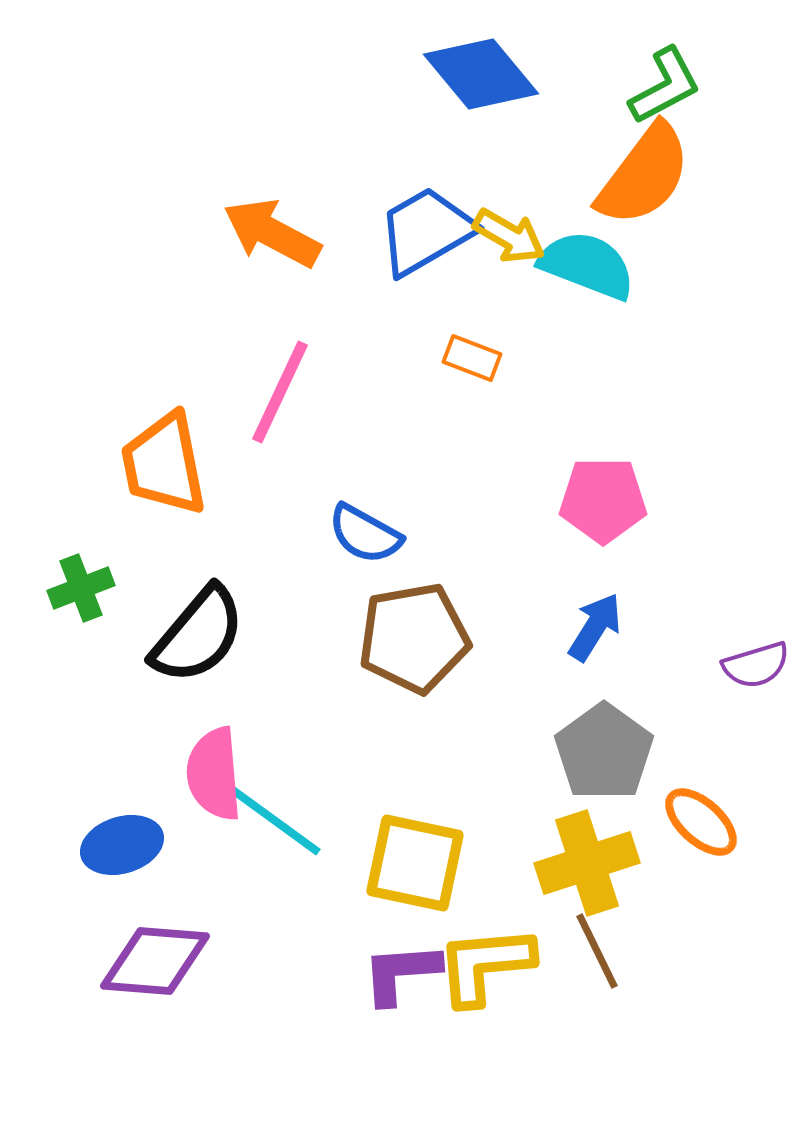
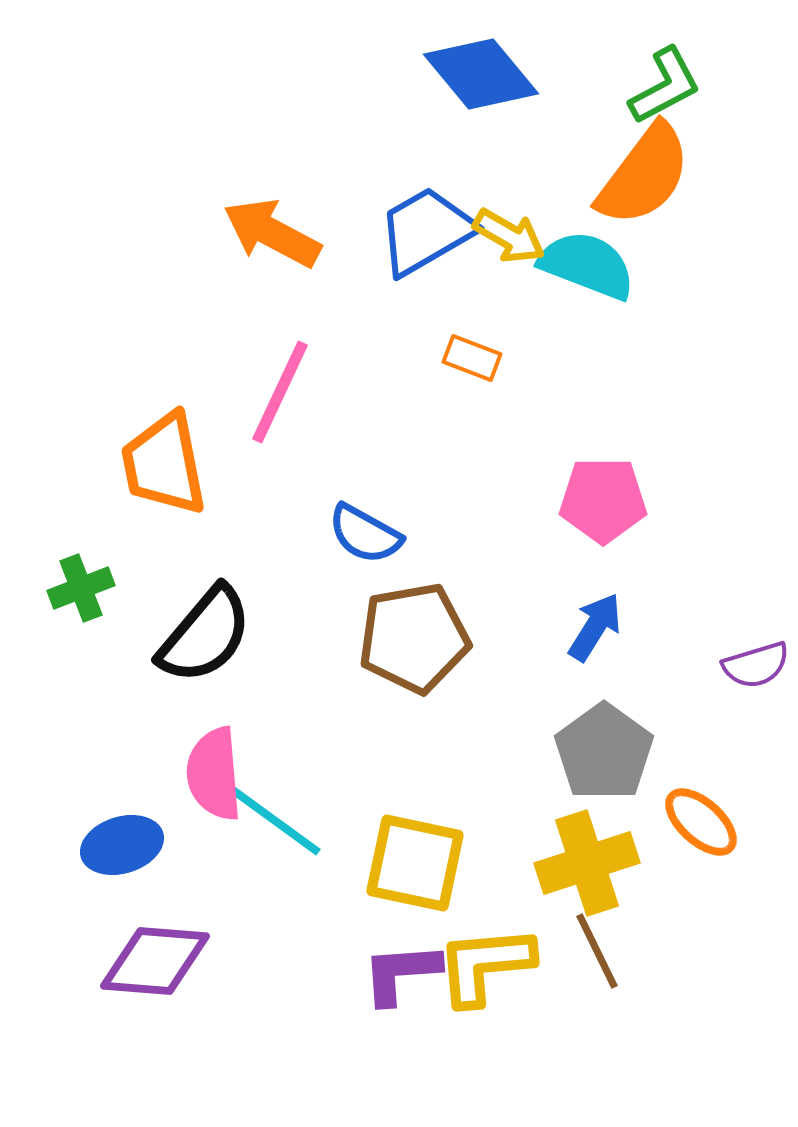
black semicircle: moved 7 px right
